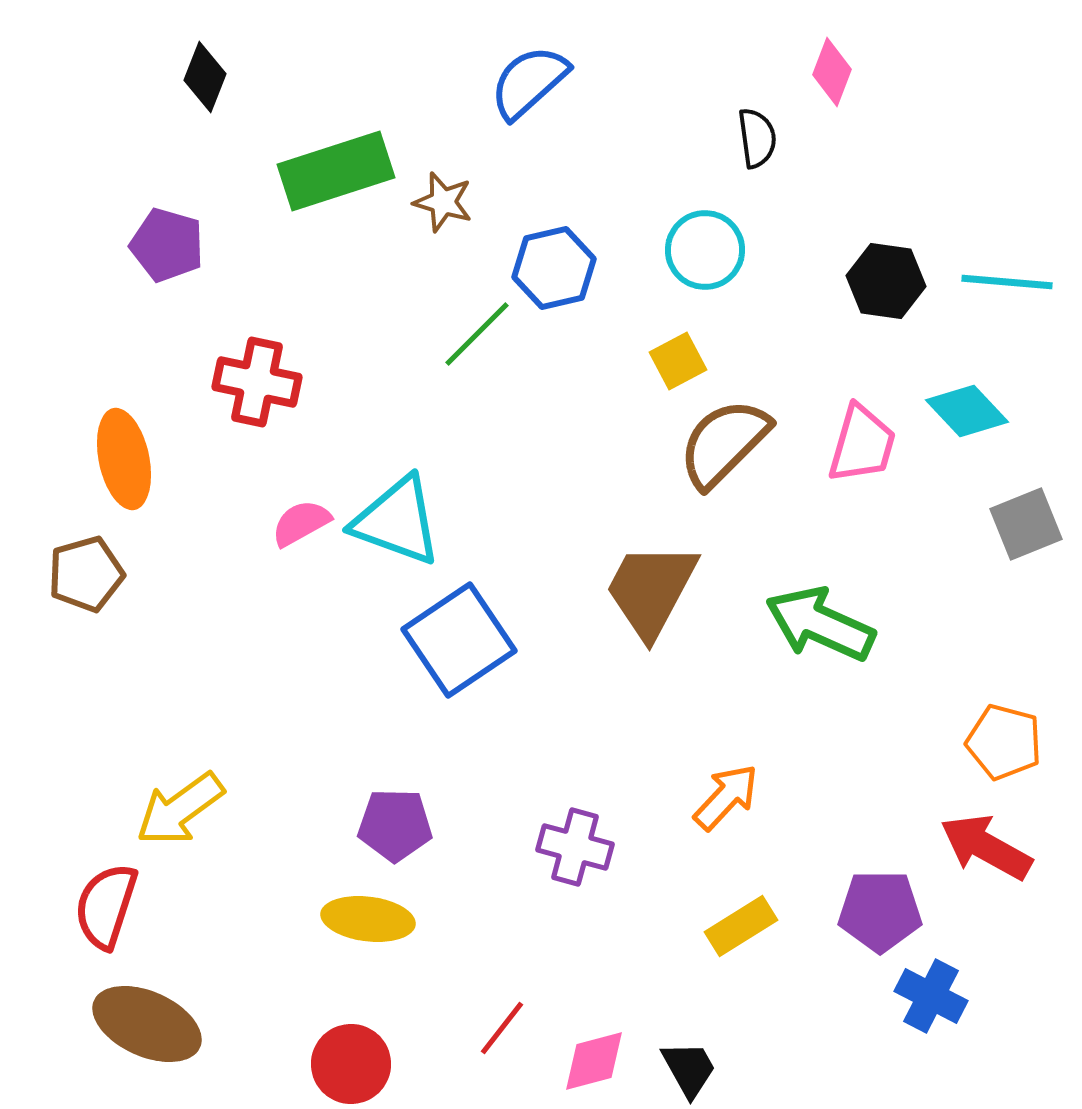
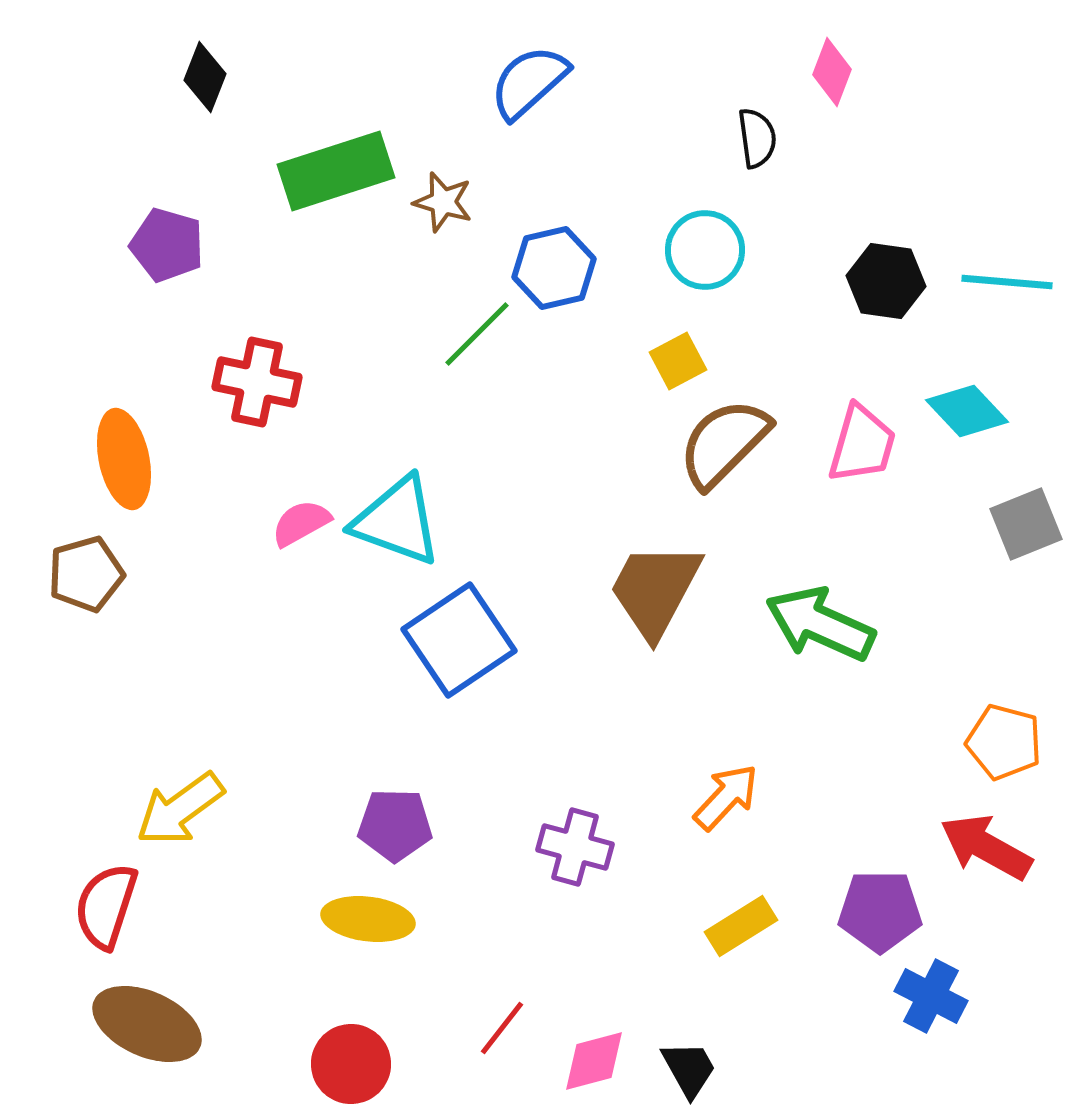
brown trapezoid at (651, 590): moved 4 px right
